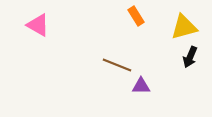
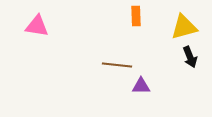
orange rectangle: rotated 30 degrees clockwise
pink triangle: moved 1 px left, 1 px down; rotated 20 degrees counterclockwise
black arrow: rotated 45 degrees counterclockwise
brown line: rotated 16 degrees counterclockwise
